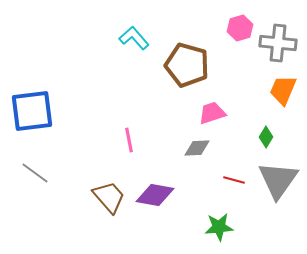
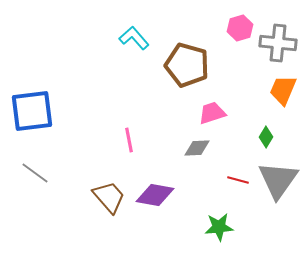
red line: moved 4 px right
